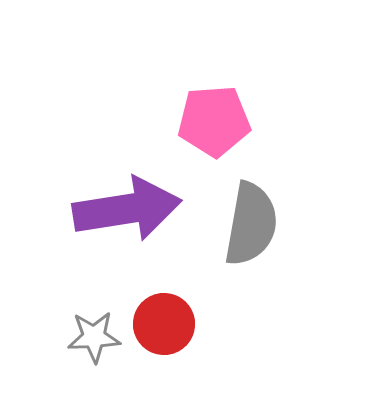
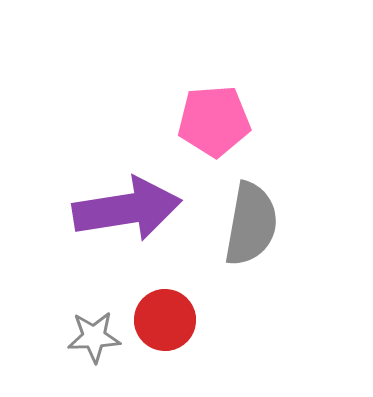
red circle: moved 1 px right, 4 px up
